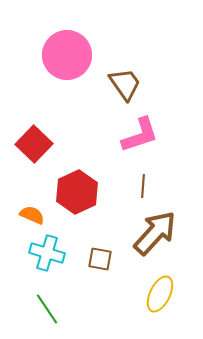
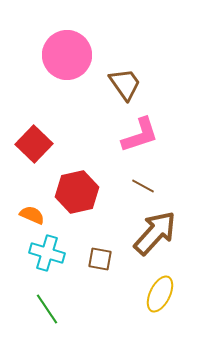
brown line: rotated 65 degrees counterclockwise
red hexagon: rotated 12 degrees clockwise
